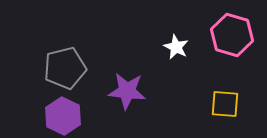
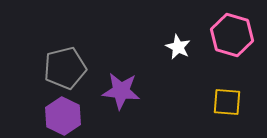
white star: moved 2 px right
purple star: moved 6 px left
yellow square: moved 2 px right, 2 px up
